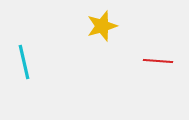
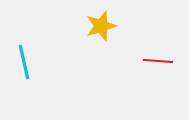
yellow star: moved 1 px left
